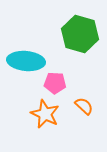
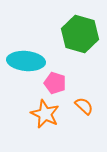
pink pentagon: rotated 15 degrees clockwise
